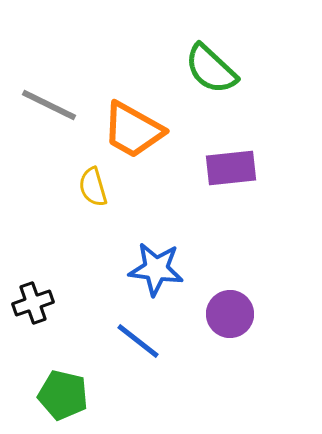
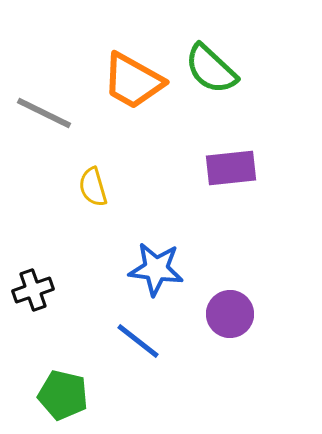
gray line: moved 5 px left, 8 px down
orange trapezoid: moved 49 px up
black cross: moved 13 px up
